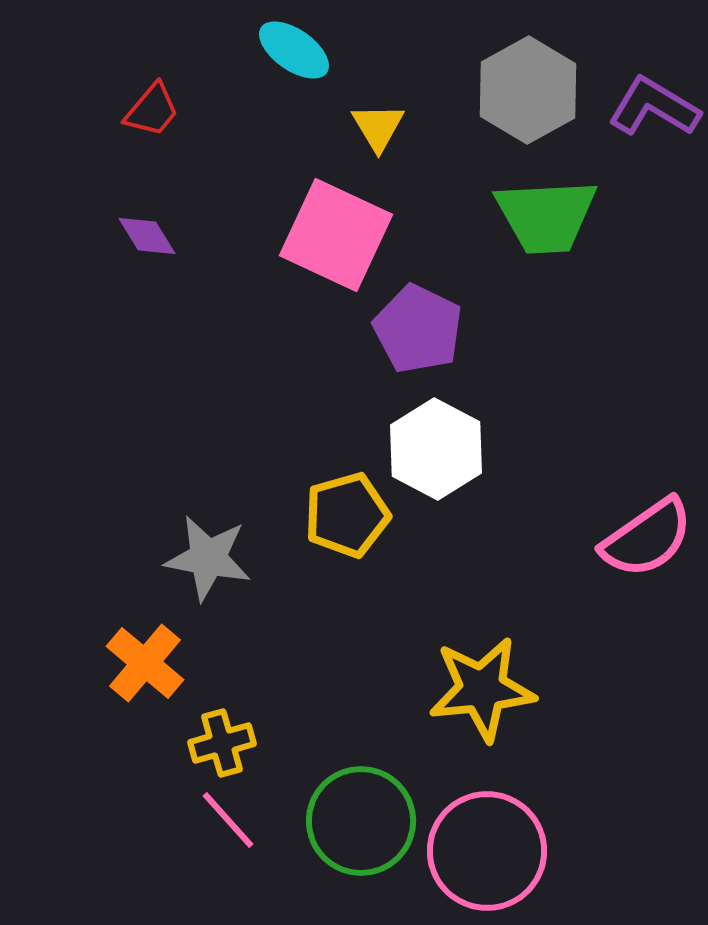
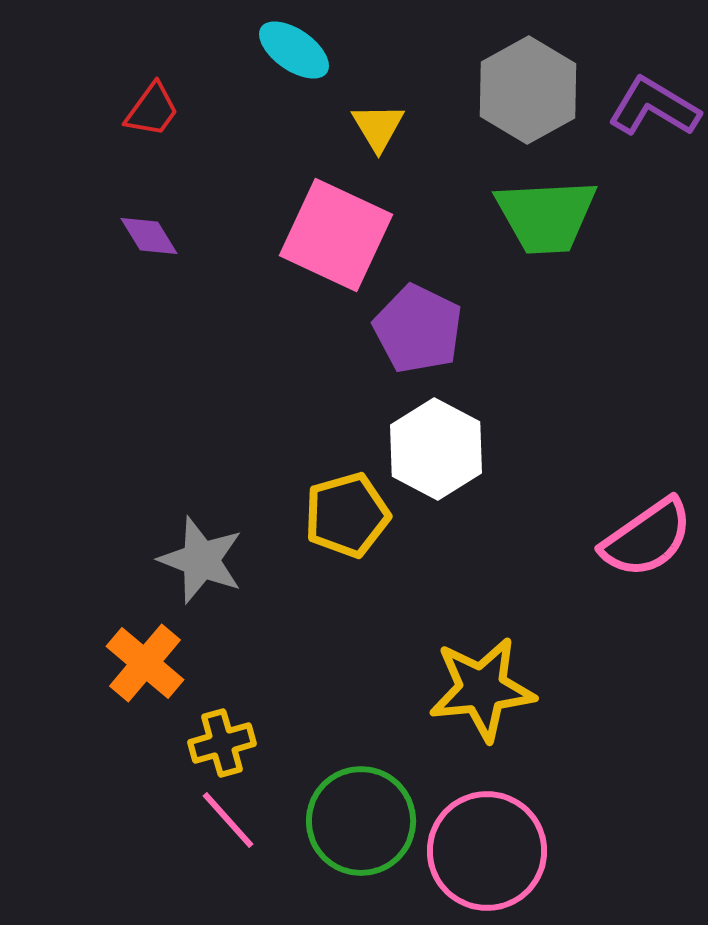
red trapezoid: rotated 4 degrees counterclockwise
purple diamond: moved 2 px right
gray star: moved 7 px left, 2 px down; rotated 10 degrees clockwise
